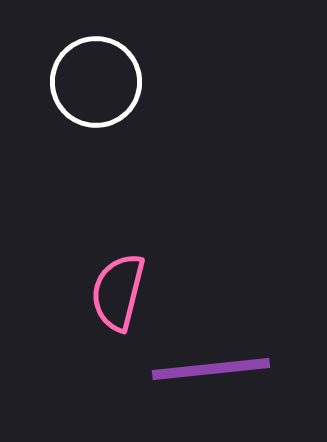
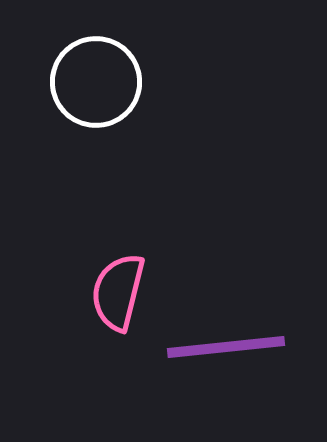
purple line: moved 15 px right, 22 px up
